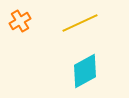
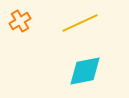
cyan diamond: rotated 18 degrees clockwise
